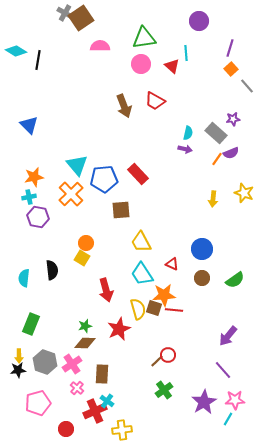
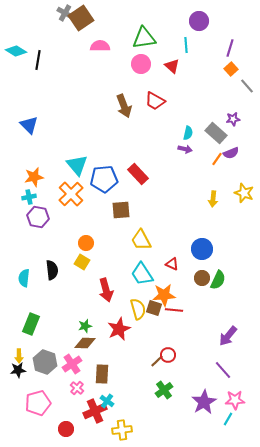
cyan line at (186, 53): moved 8 px up
yellow trapezoid at (141, 242): moved 2 px up
yellow square at (82, 258): moved 4 px down
green semicircle at (235, 280): moved 17 px left; rotated 30 degrees counterclockwise
